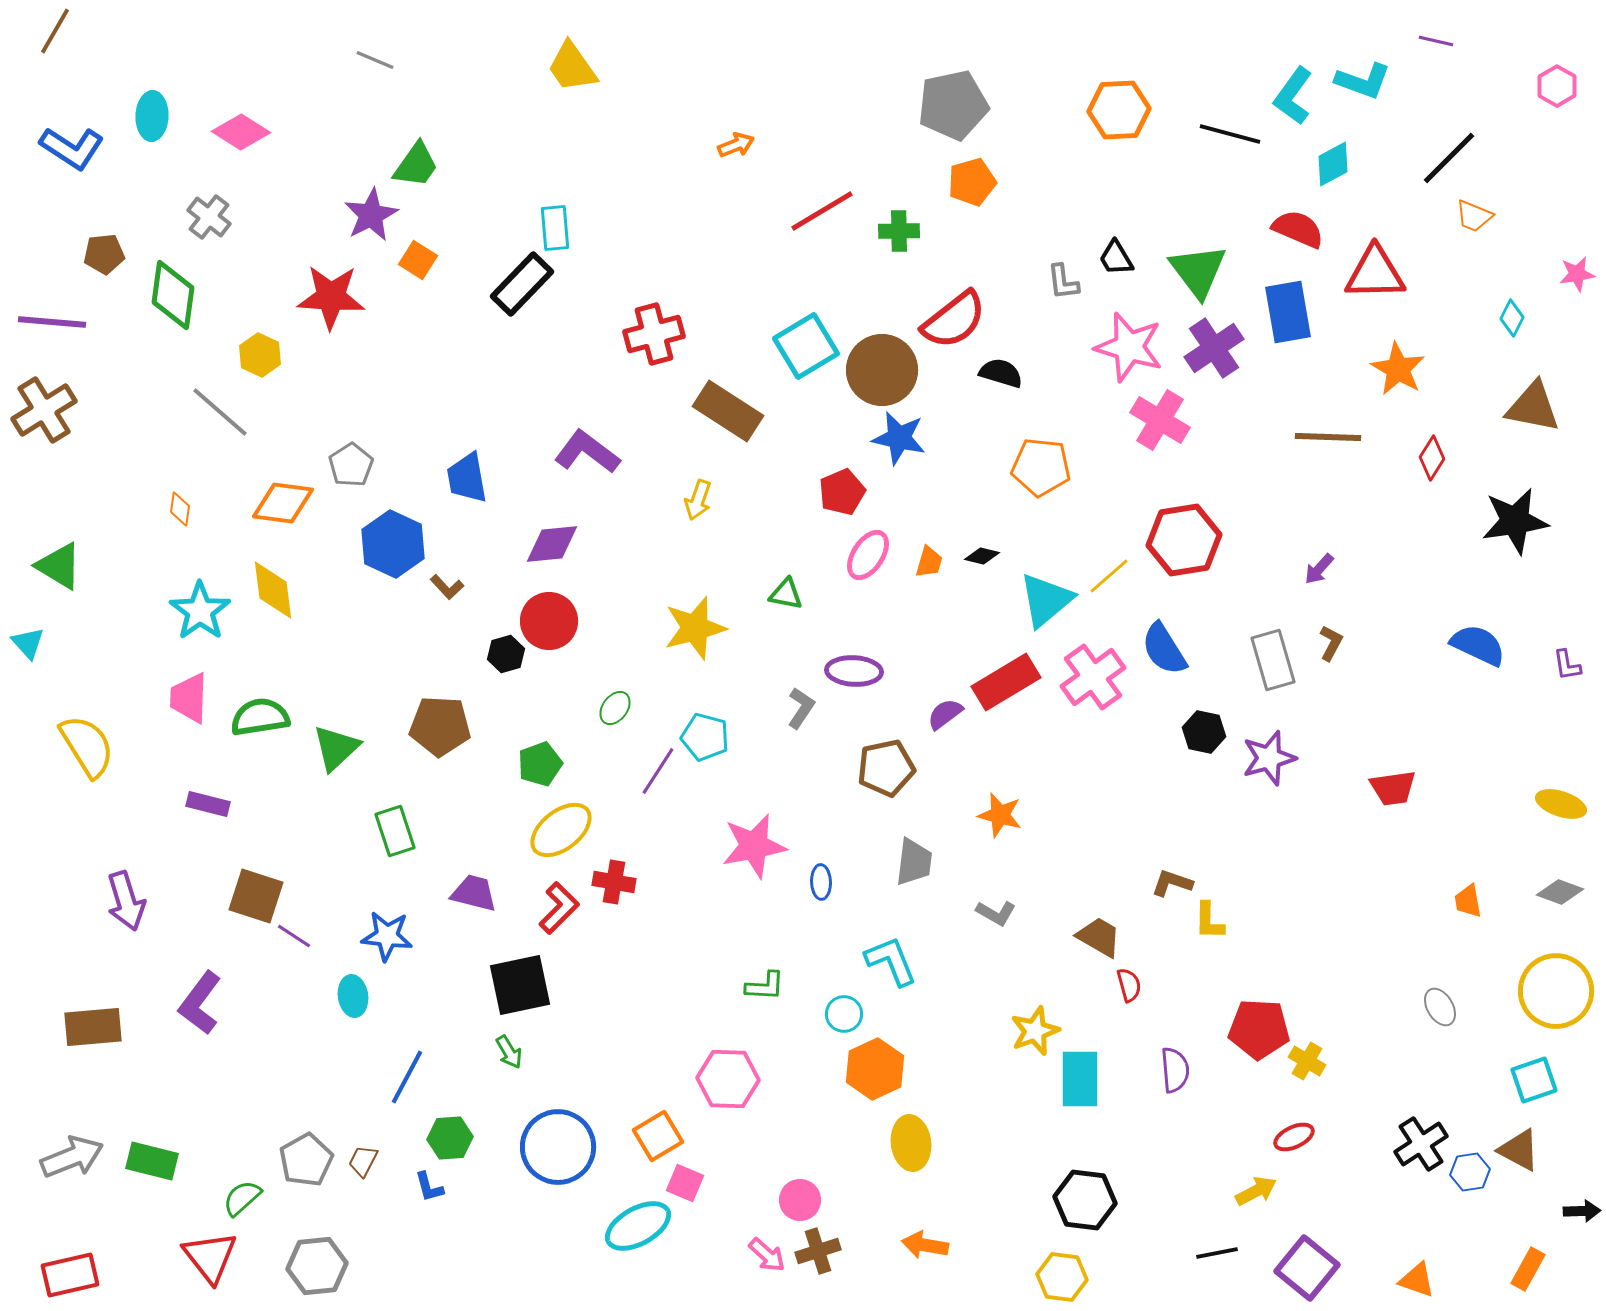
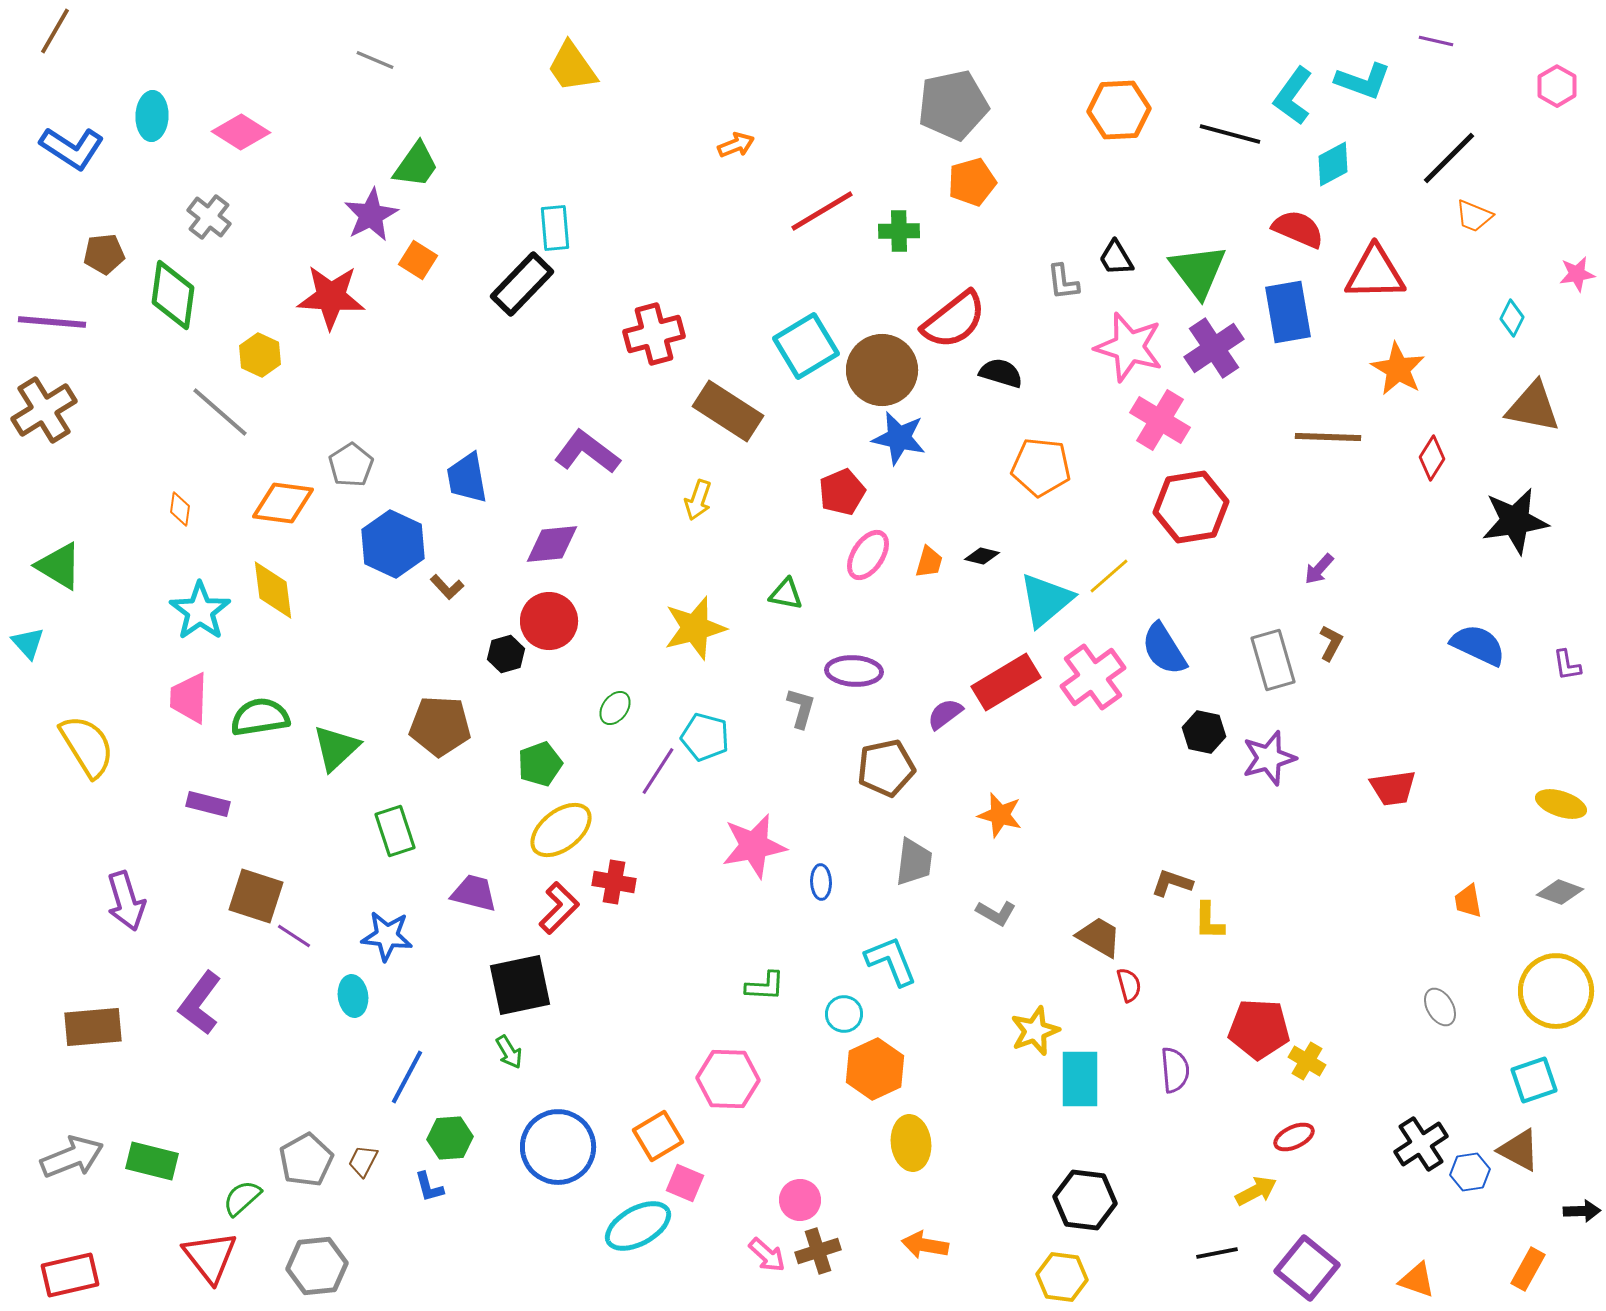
red hexagon at (1184, 540): moved 7 px right, 33 px up
gray L-shape at (801, 708): rotated 18 degrees counterclockwise
